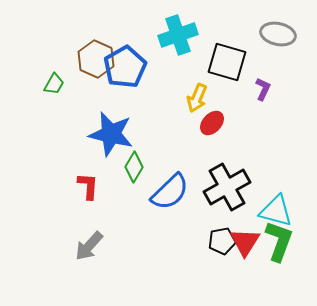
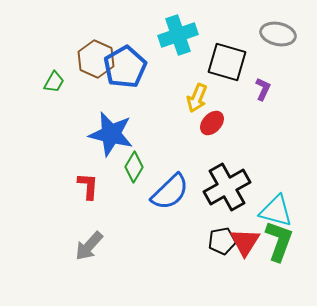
green trapezoid: moved 2 px up
